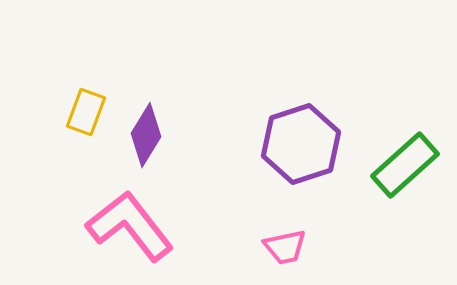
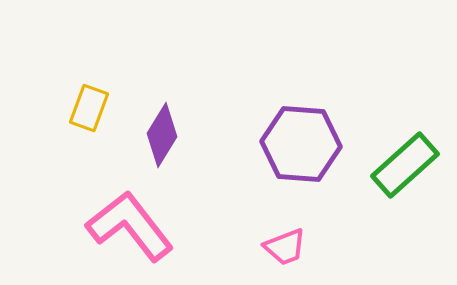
yellow rectangle: moved 3 px right, 4 px up
purple diamond: moved 16 px right
purple hexagon: rotated 22 degrees clockwise
pink trapezoid: rotated 9 degrees counterclockwise
